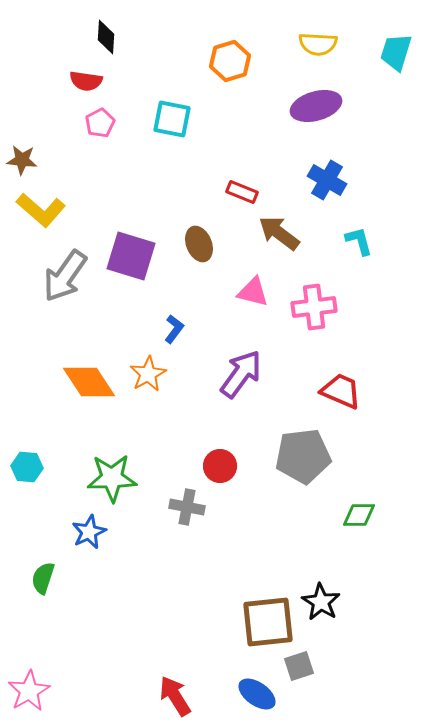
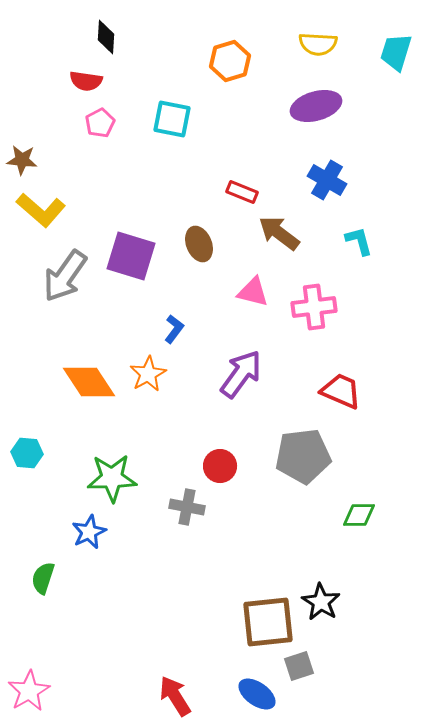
cyan hexagon: moved 14 px up
